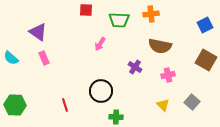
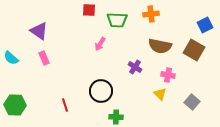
red square: moved 3 px right
green trapezoid: moved 2 px left
purple triangle: moved 1 px right, 1 px up
brown square: moved 12 px left, 10 px up
pink cross: rotated 24 degrees clockwise
yellow triangle: moved 3 px left, 11 px up
